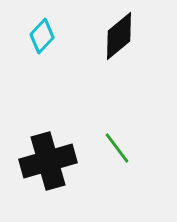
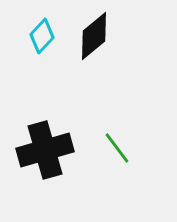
black diamond: moved 25 px left
black cross: moved 3 px left, 11 px up
